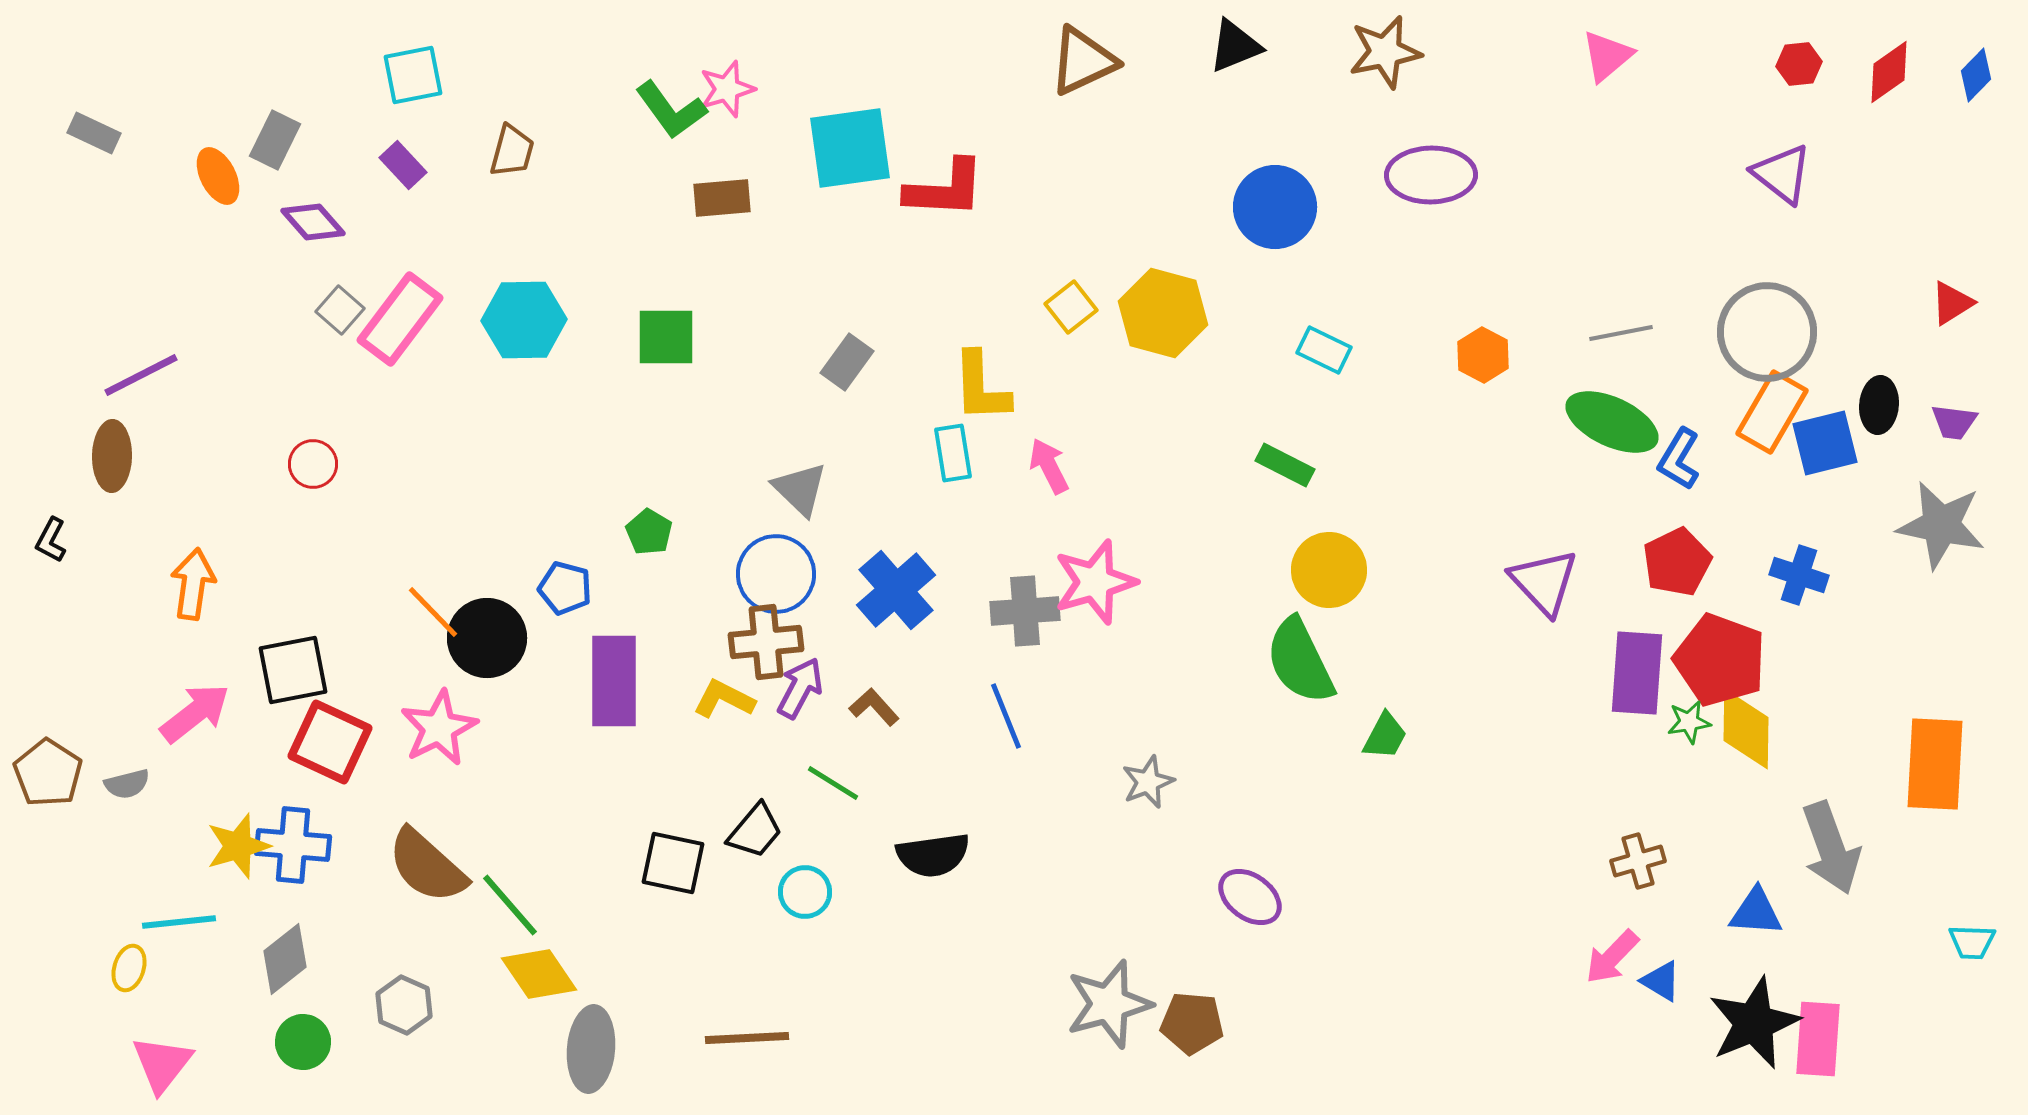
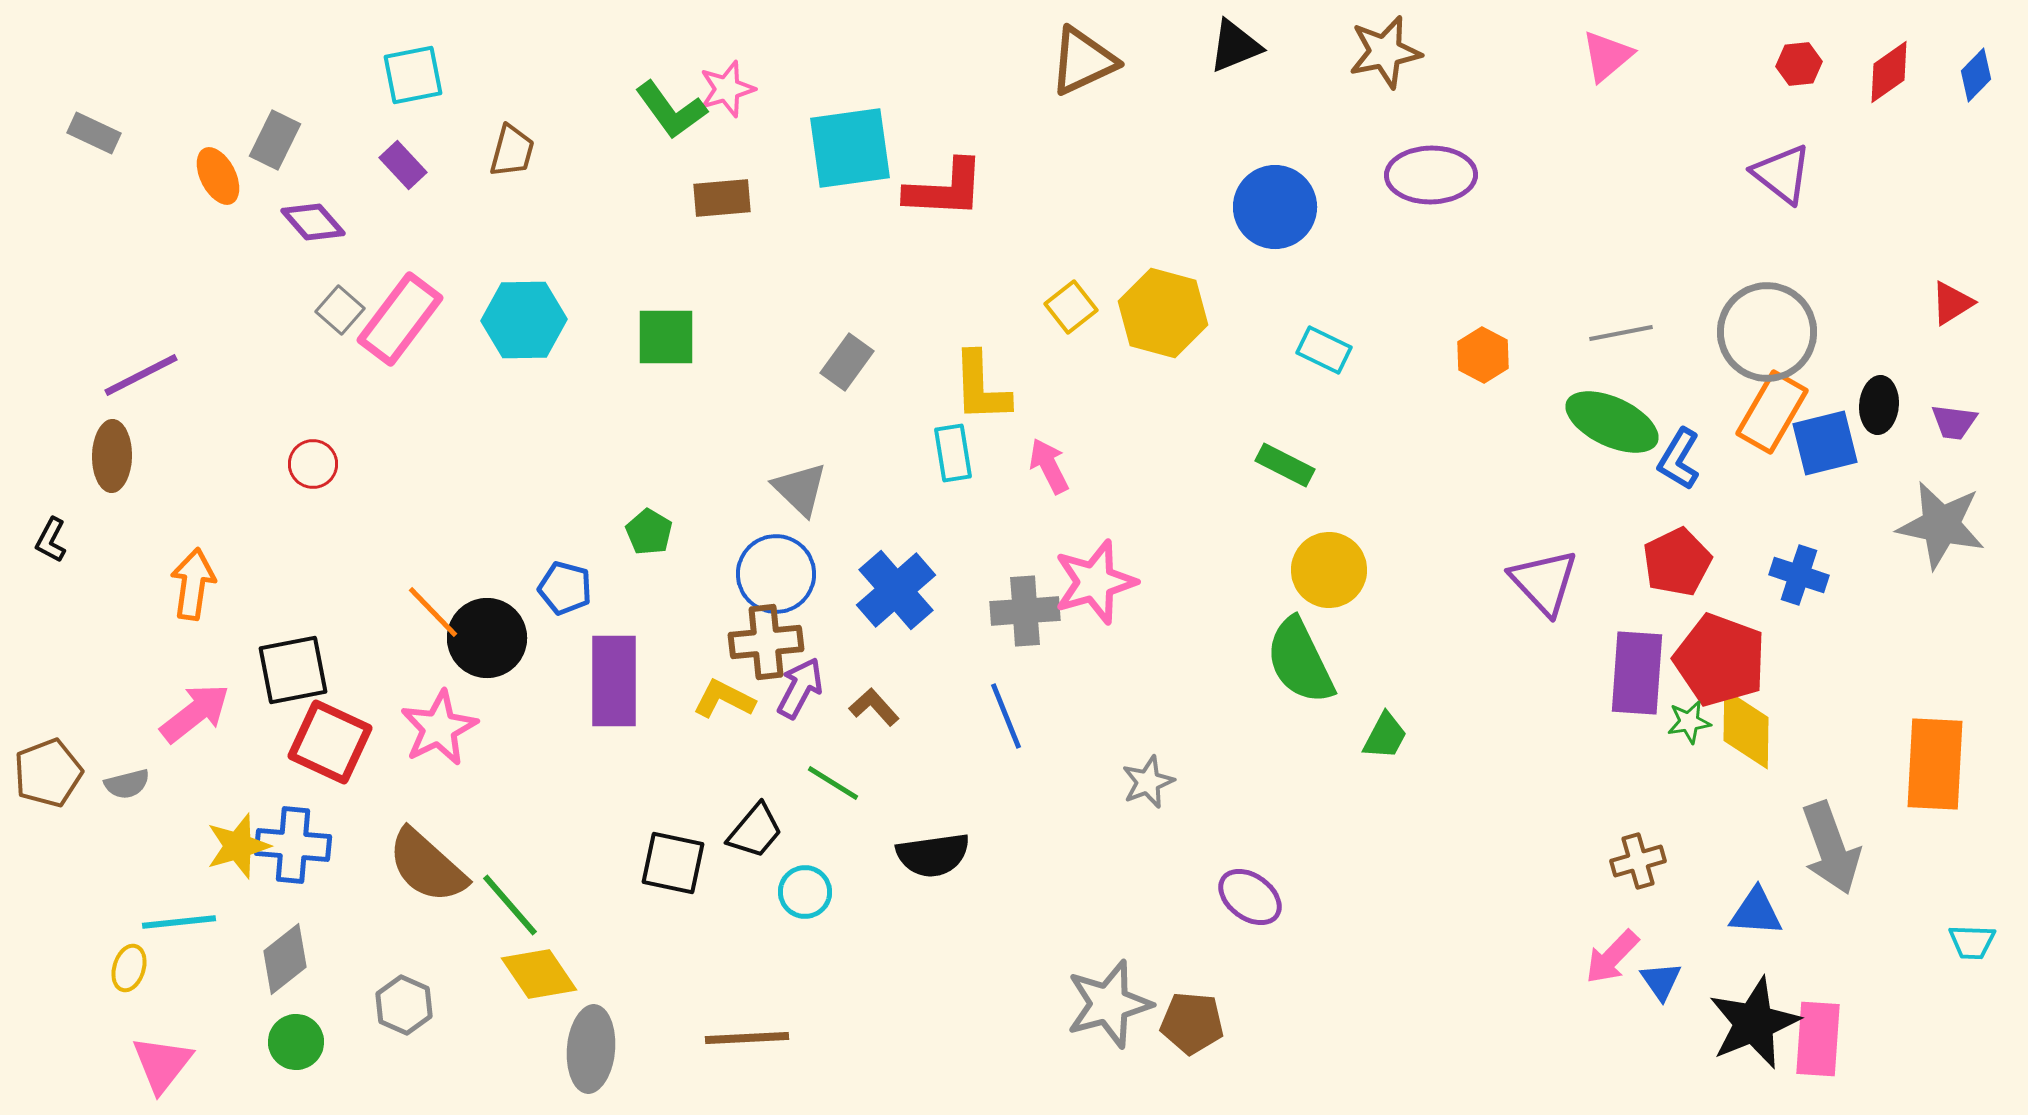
brown pentagon at (48, 773): rotated 18 degrees clockwise
blue triangle at (1661, 981): rotated 24 degrees clockwise
green circle at (303, 1042): moved 7 px left
